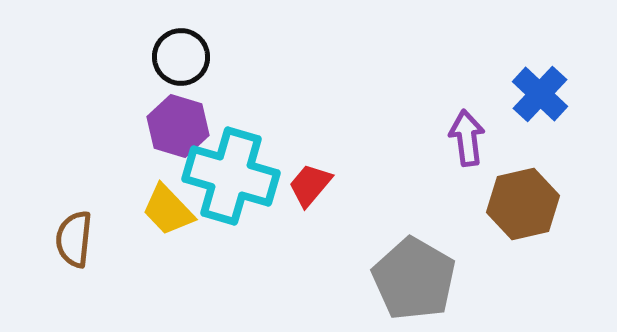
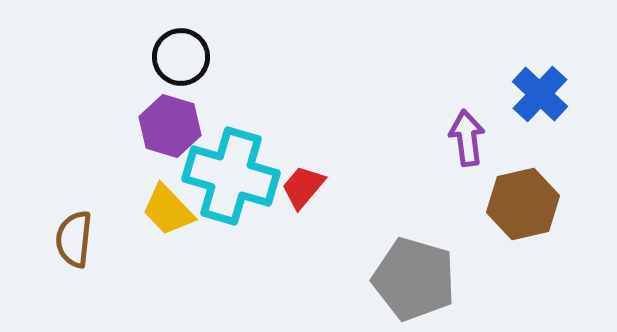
purple hexagon: moved 8 px left
red trapezoid: moved 7 px left, 2 px down
gray pentagon: rotated 14 degrees counterclockwise
